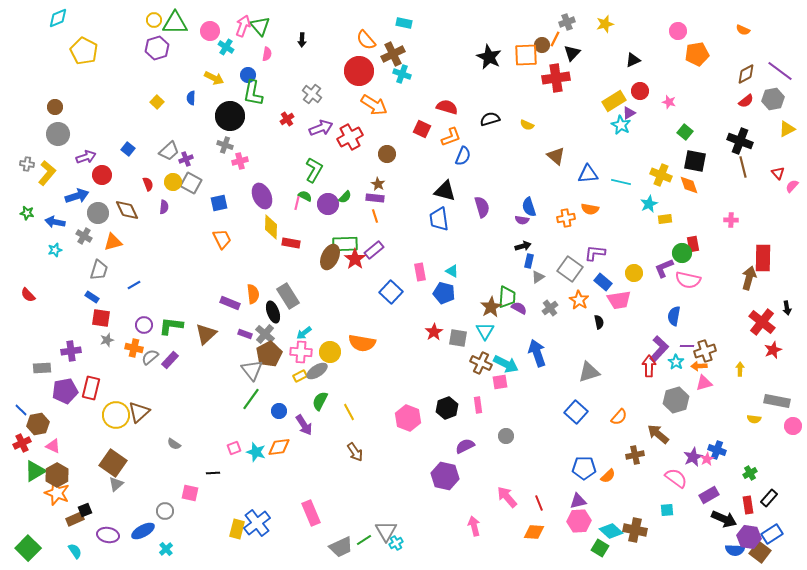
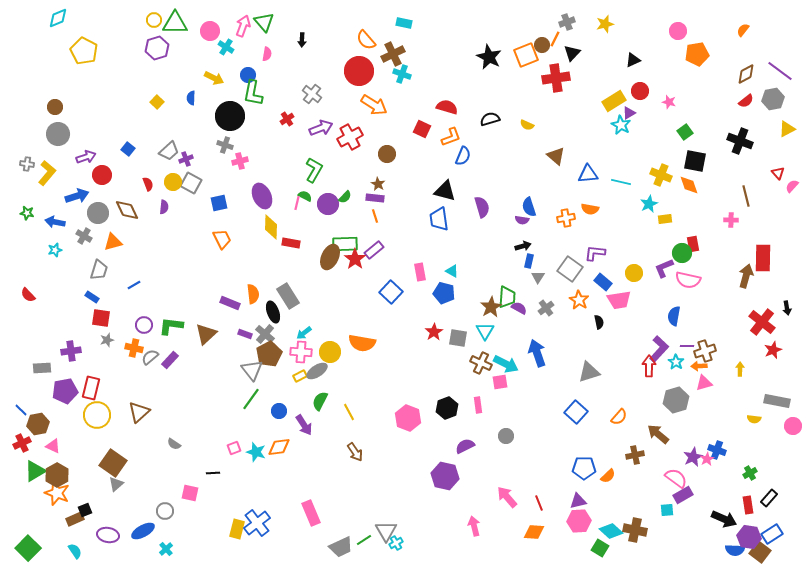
green triangle at (260, 26): moved 4 px right, 4 px up
orange semicircle at (743, 30): rotated 104 degrees clockwise
orange square at (526, 55): rotated 20 degrees counterclockwise
green square at (685, 132): rotated 14 degrees clockwise
brown line at (743, 167): moved 3 px right, 29 px down
gray triangle at (538, 277): rotated 24 degrees counterclockwise
brown arrow at (749, 278): moved 3 px left, 2 px up
gray cross at (550, 308): moved 4 px left
yellow circle at (116, 415): moved 19 px left
purple rectangle at (709, 495): moved 26 px left
